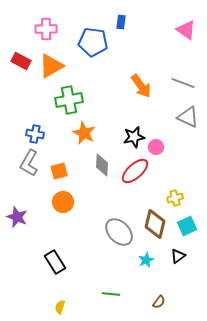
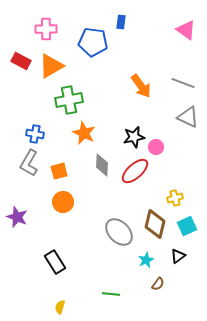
brown semicircle: moved 1 px left, 18 px up
